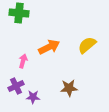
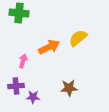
yellow semicircle: moved 9 px left, 7 px up
purple cross: rotated 21 degrees clockwise
